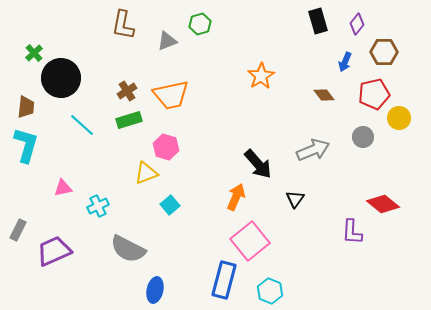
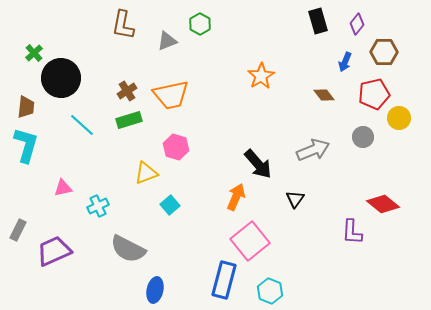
green hexagon: rotated 15 degrees counterclockwise
pink hexagon: moved 10 px right
